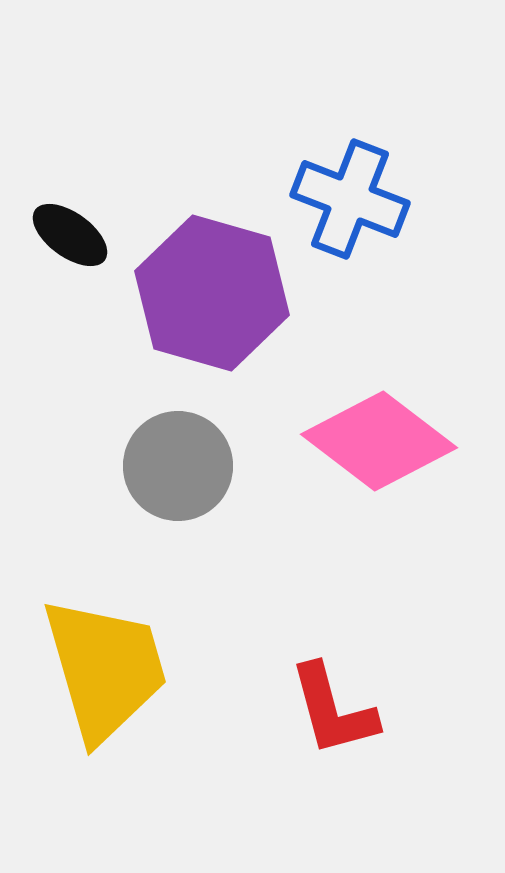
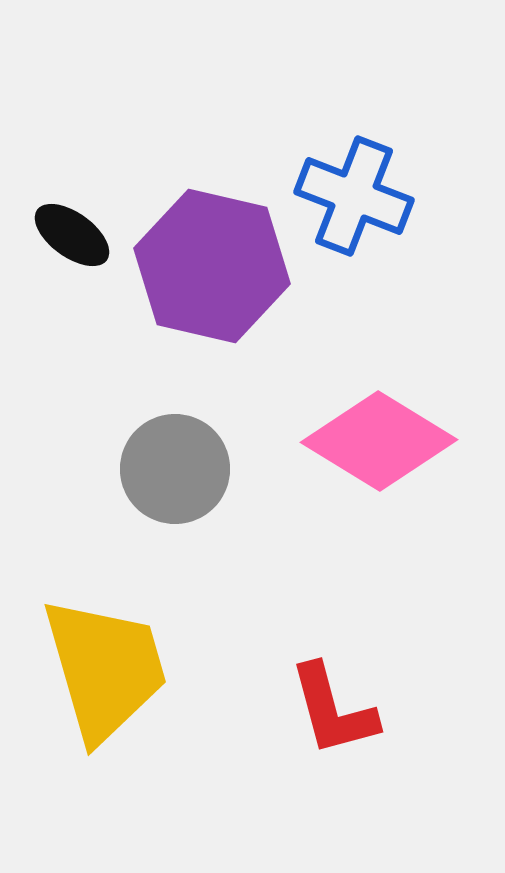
blue cross: moved 4 px right, 3 px up
black ellipse: moved 2 px right
purple hexagon: moved 27 px up; rotated 3 degrees counterclockwise
pink diamond: rotated 6 degrees counterclockwise
gray circle: moved 3 px left, 3 px down
